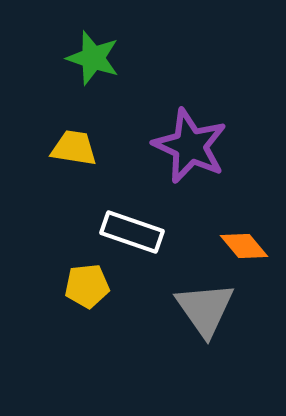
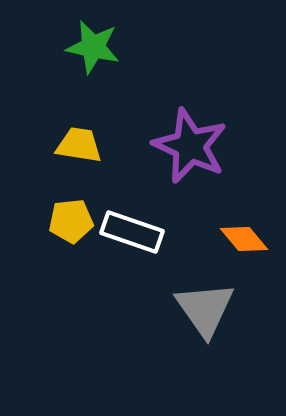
green star: moved 11 px up; rotated 6 degrees counterclockwise
yellow trapezoid: moved 5 px right, 3 px up
orange diamond: moved 7 px up
yellow pentagon: moved 16 px left, 65 px up
